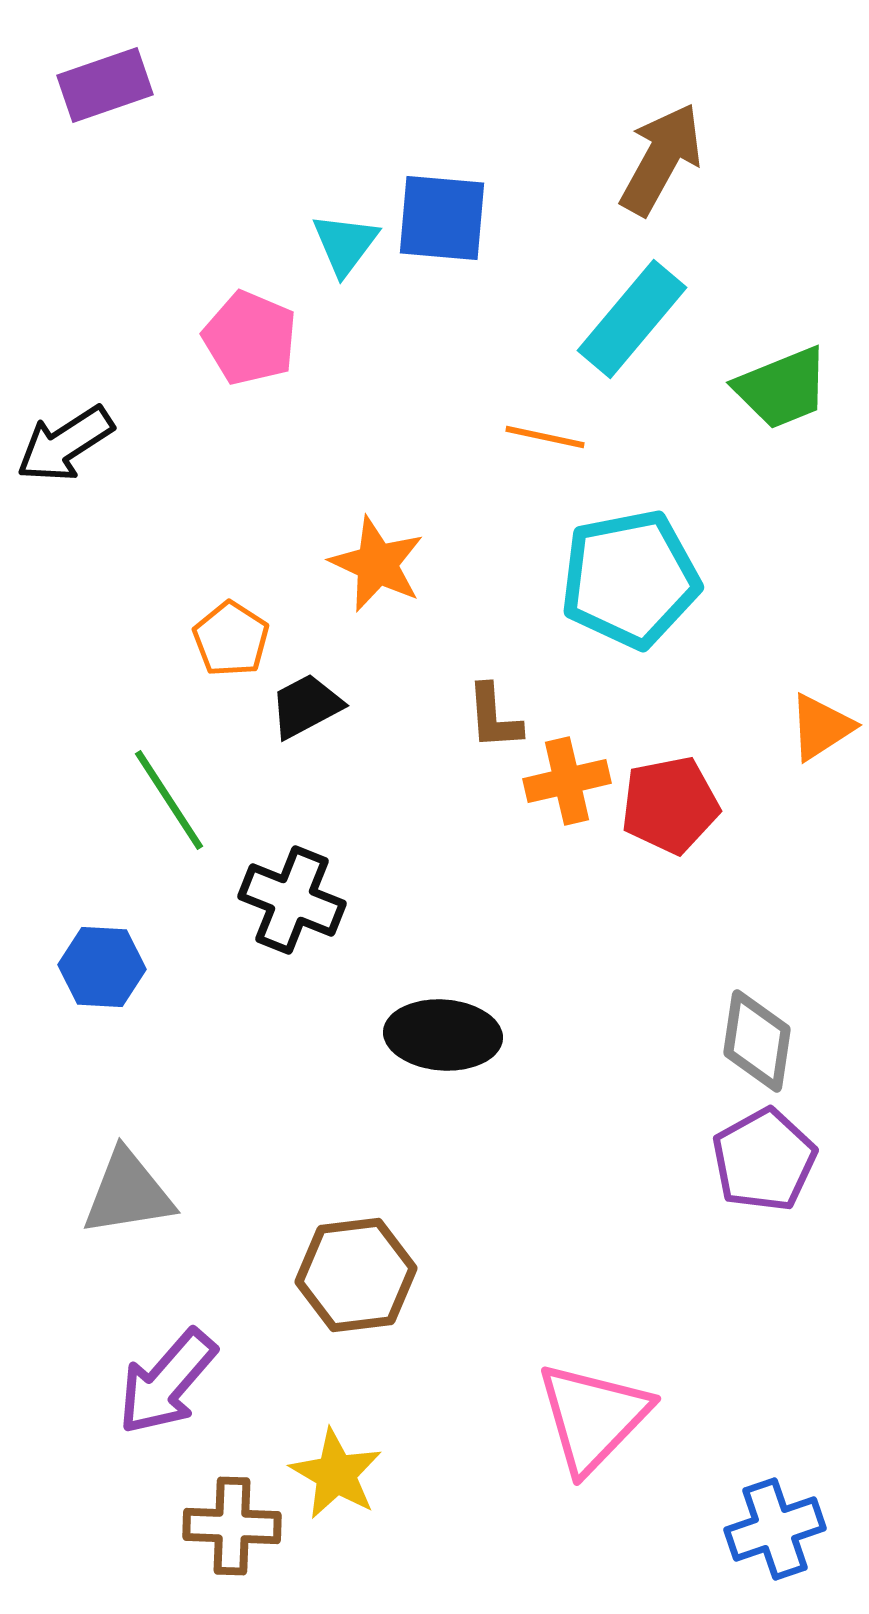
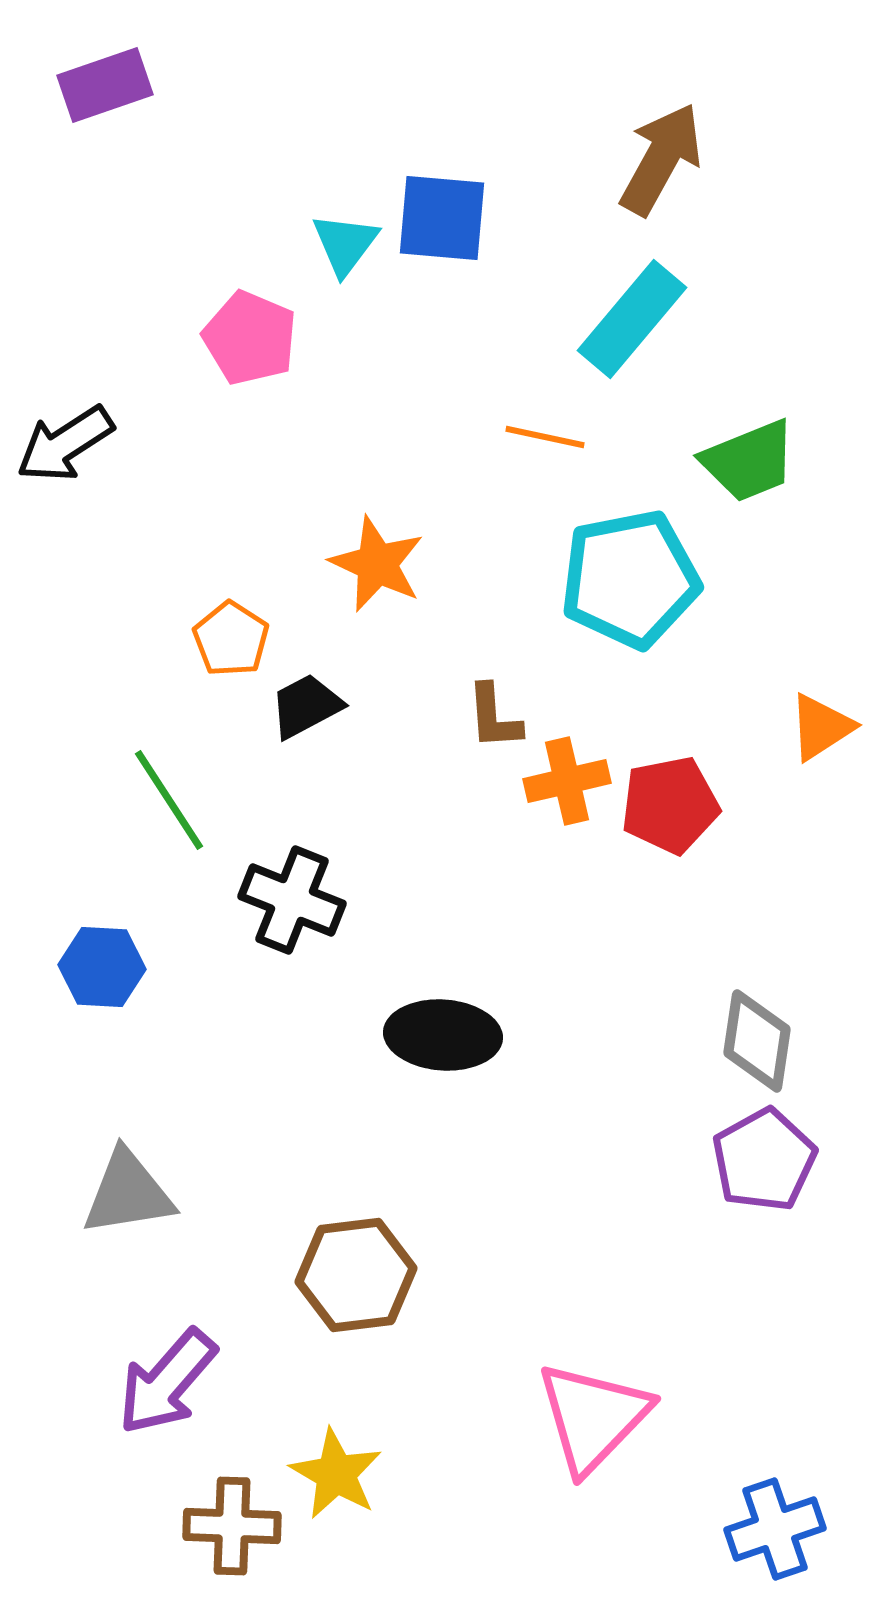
green trapezoid: moved 33 px left, 73 px down
